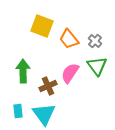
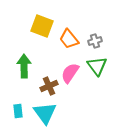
gray cross: rotated 32 degrees clockwise
green arrow: moved 1 px right, 5 px up
brown cross: moved 1 px right
cyan triangle: moved 1 px right, 1 px up
